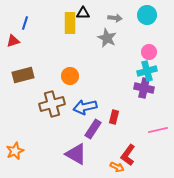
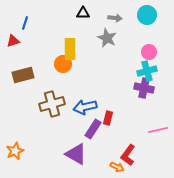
yellow rectangle: moved 26 px down
orange circle: moved 7 px left, 12 px up
red rectangle: moved 6 px left, 1 px down
